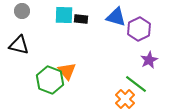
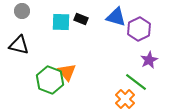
cyan square: moved 3 px left, 7 px down
black rectangle: rotated 16 degrees clockwise
orange triangle: moved 1 px down
green line: moved 2 px up
